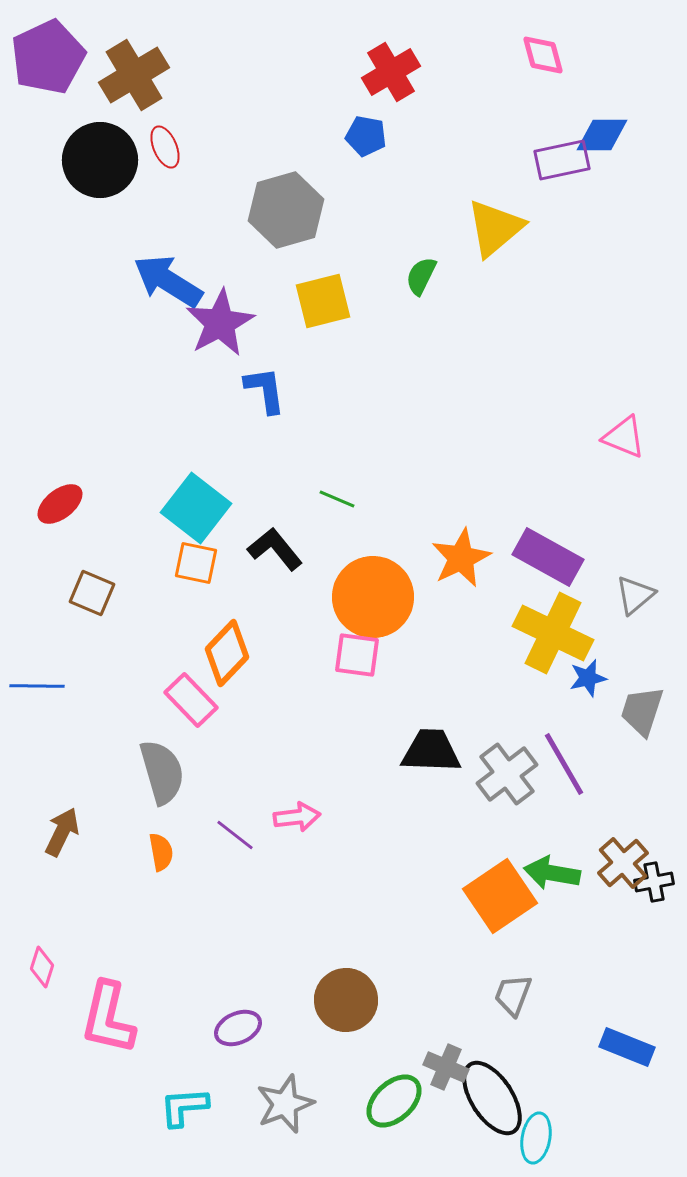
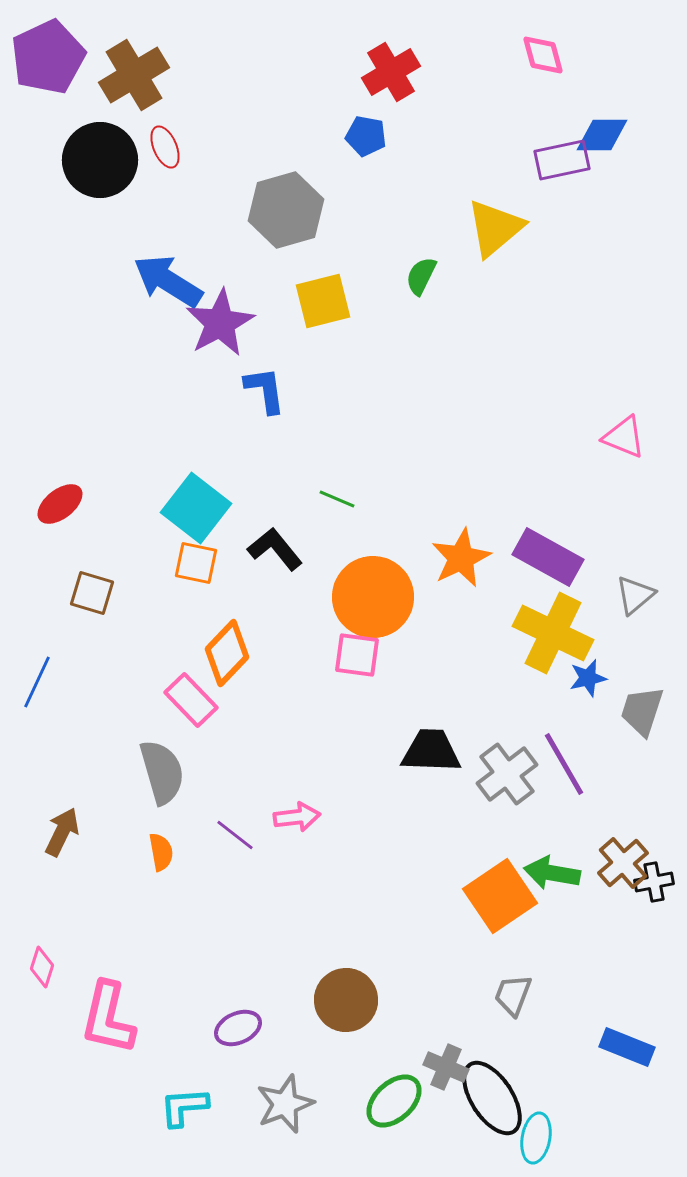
brown square at (92, 593): rotated 6 degrees counterclockwise
blue line at (37, 686): moved 4 px up; rotated 66 degrees counterclockwise
